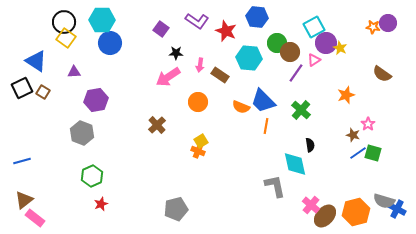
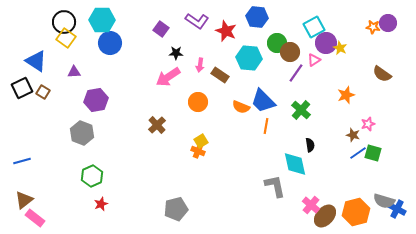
pink star at (368, 124): rotated 16 degrees clockwise
